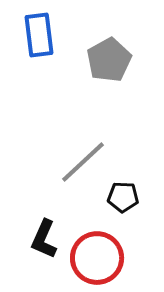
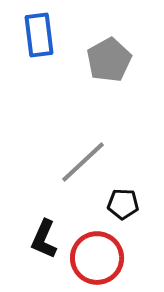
black pentagon: moved 7 px down
